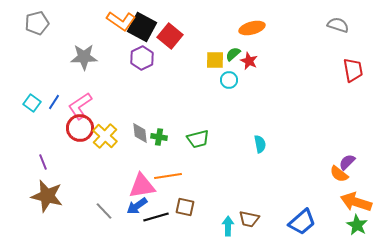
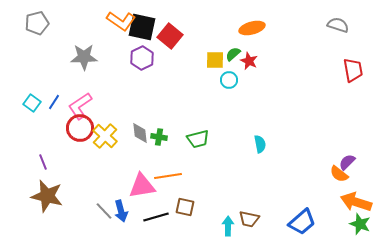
black square: rotated 16 degrees counterclockwise
blue arrow: moved 16 px left, 5 px down; rotated 70 degrees counterclockwise
green star: moved 3 px right, 1 px up; rotated 10 degrees counterclockwise
